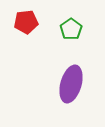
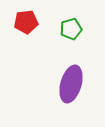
green pentagon: rotated 20 degrees clockwise
